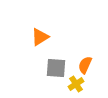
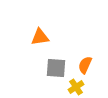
orange triangle: rotated 24 degrees clockwise
yellow cross: moved 3 px down
